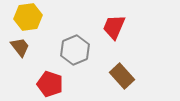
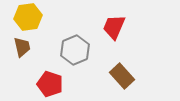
brown trapezoid: moved 2 px right; rotated 25 degrees clockwise
